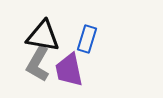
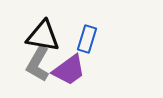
purple trapezoid: rotated 114 degrees counterclockwise
